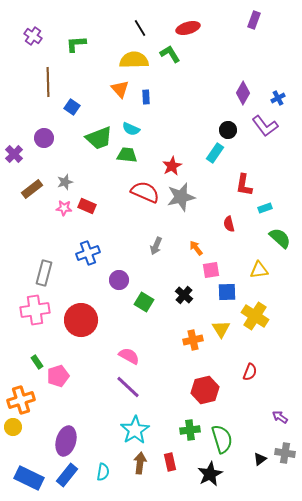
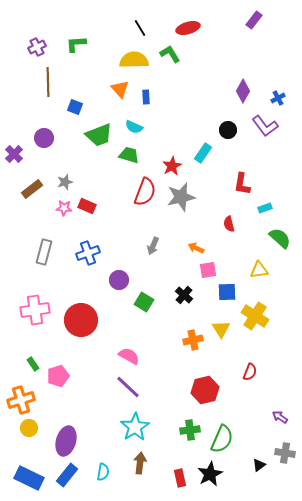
purple rectangle at (254, 20): rotated 18 degrees clockwise
purple cross at (33, 36): moved 4 px right, 11 px down; rotated 30 degrees clockwise
purple diamond at (243, 93): moved 2 px up
blue square at (72, 107): moved 3 px right; rotated 14 degrees counterclockwise
cyan semicircle at (131, 129): moved 3 px right, 2 px up
green trapezoid at (99, 138): moved 3 px up
cyan rectangle at (215, 153): moved 12 px left
green trapezoid at (127, 155): moved 2 px right; rotated 10 degrees clockwise
red L-shape at (244, 185): moved 2 px left, 1 px up
red semicircle at (145, 192): rotated 88 degrees clockwise
gray arrow at (156, 246): moved 3 px left
orange arrow at (196, 248): rotated 28 degrees counterclockwise
pink square at (211, 270): moved 3 px left
gray rectangle at (44, 273): moved 21 px up
green rectangle at (37, 362): moved 4 px left, 2 px down
yellow circle at (13, 427): moved 16 px right, 1 px down
cyan star at (135, 430): moved 3 px up
green semicircle at (222, 439): rotated 40 degrees clockwise
black triangle at (260, 459): moved 1 px left, 6 px down
red rectangle at (170, 462): moved 10 px right, 16 px down
